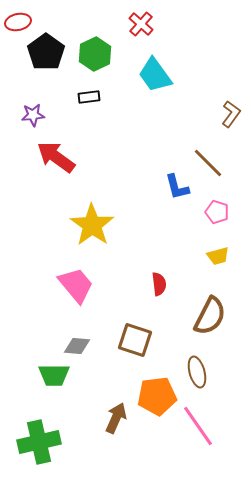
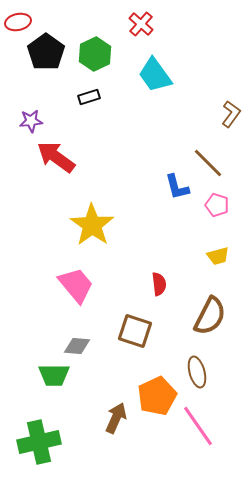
black rectangle: rotated 10 degrees counterclockwise
purple star: moved 2 px left, 6 px down
pink pentagon: moved 7 px up
brown square: moved 9 px up
orange pentagon: rotated 18 degrees counterclockwise
